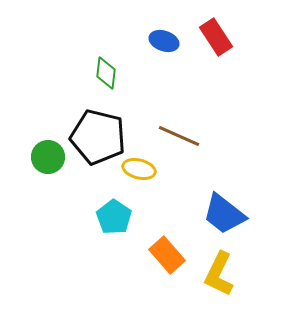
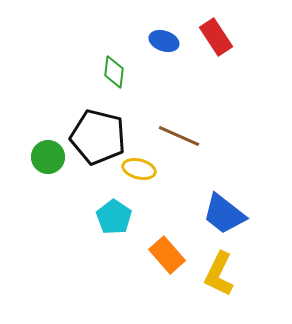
green diamond: moved 8 px right, 1 px up
